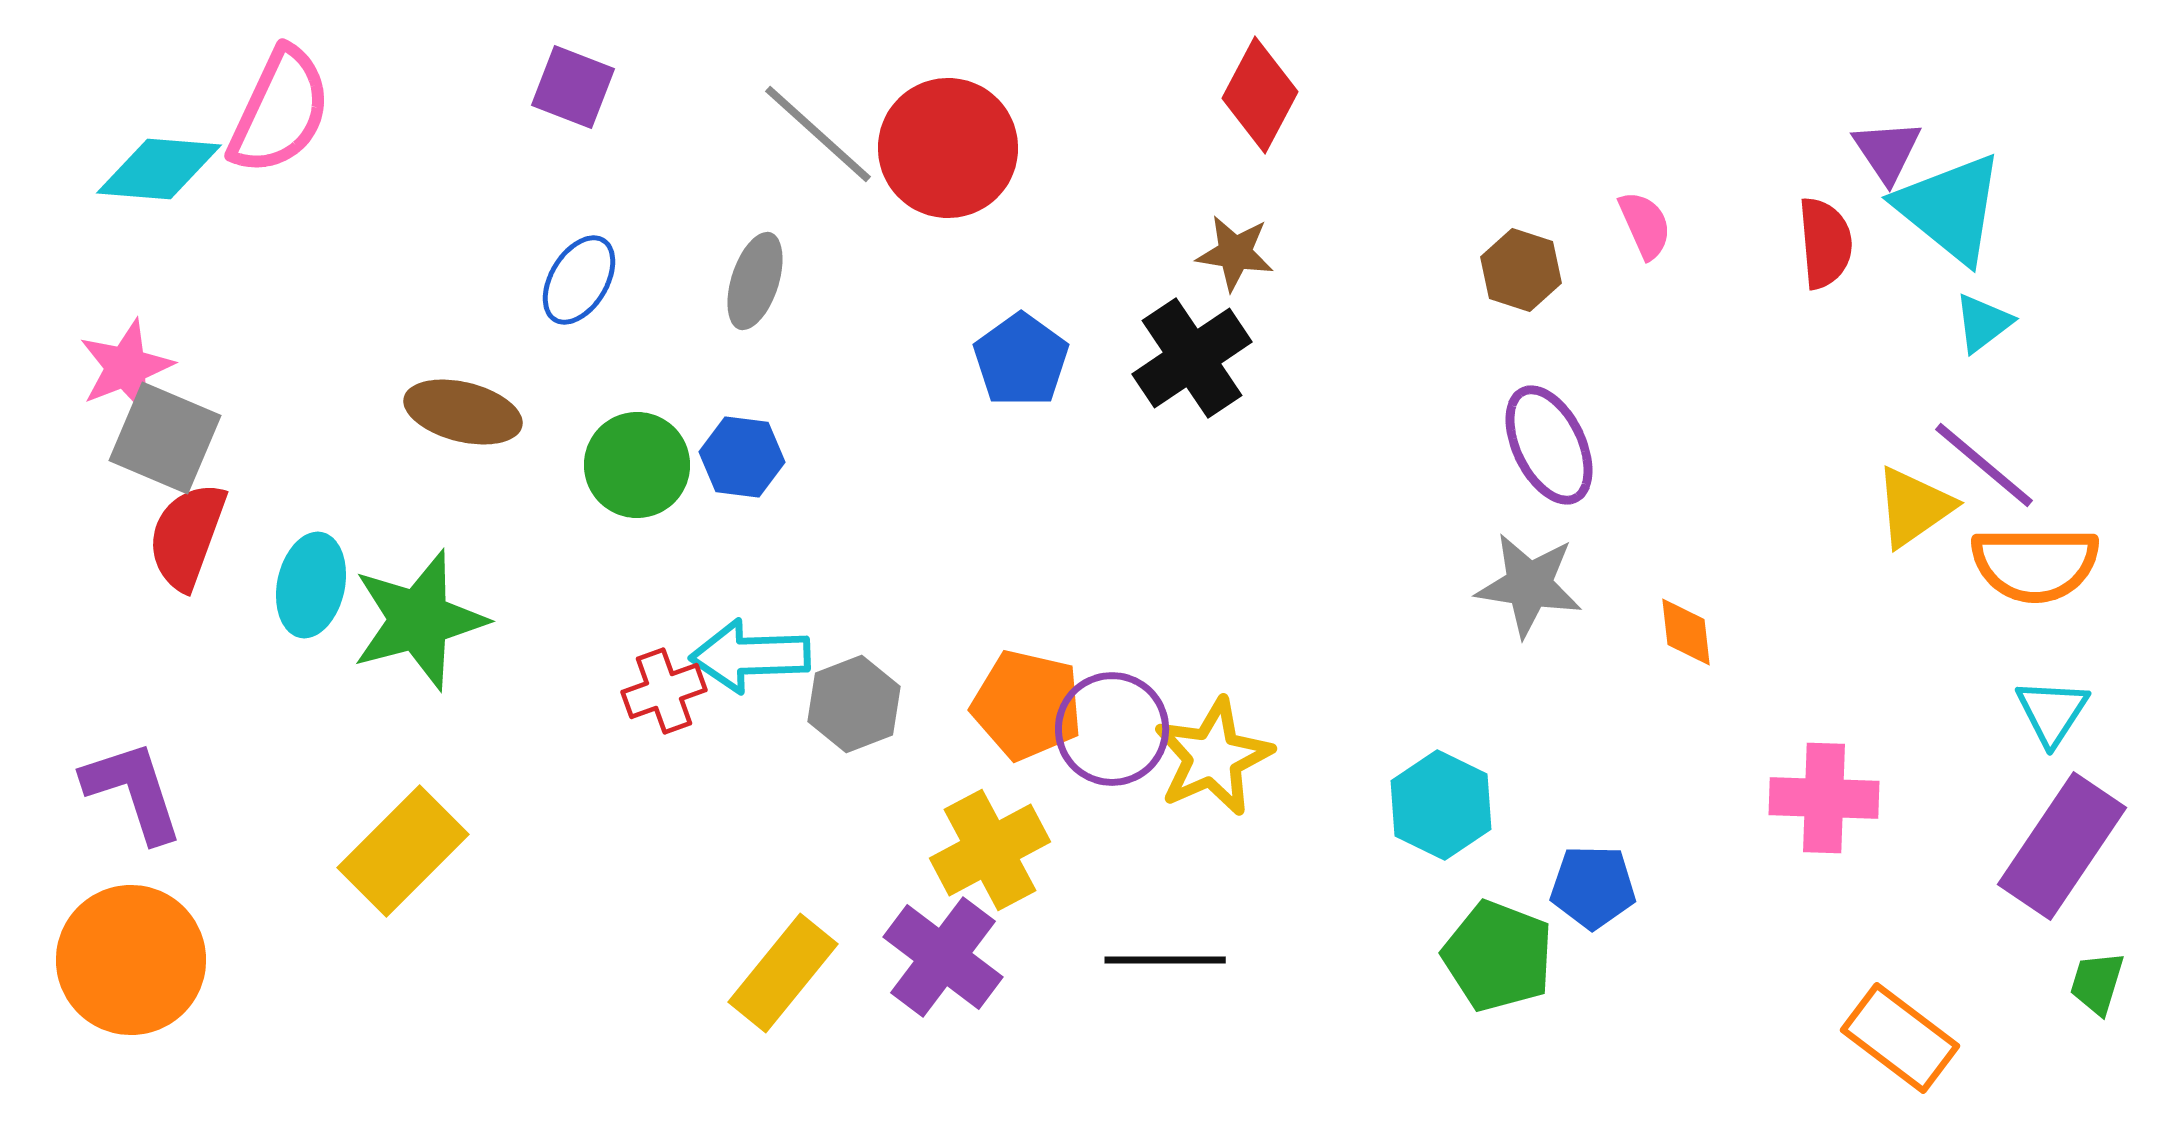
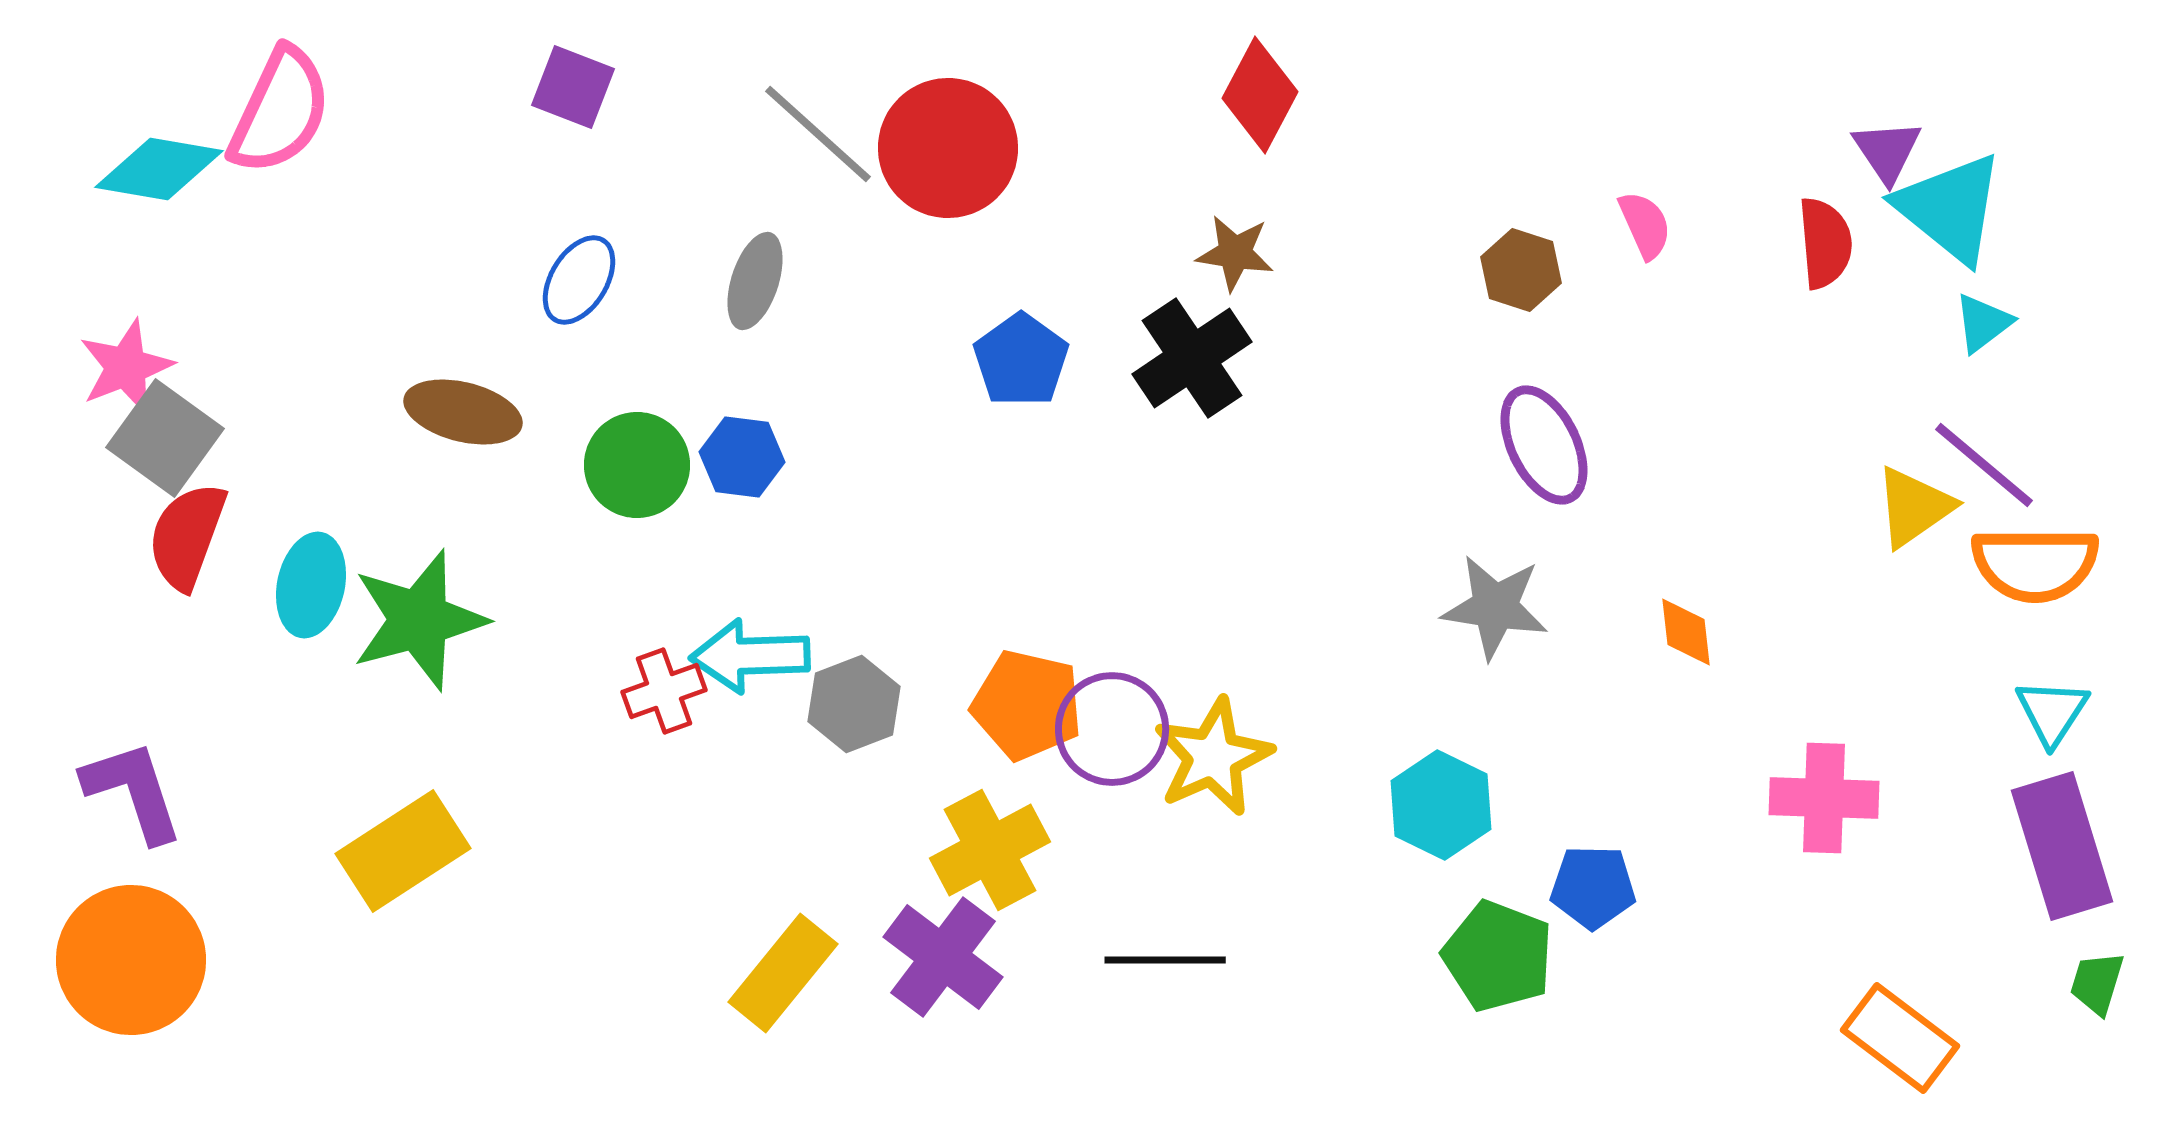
cyan diamond at (159, 169): rotated 5 degrees clockwise
gray square at (165, 438): rotated 13 degrees clockwise
purple ellipse at (1549, 445): moved 5 px left
gray star at (1529, 585): moved 34 px left, 22 px down
purple rectangle at (2062, 846): rotated 51 degrees counterclockwise
yellow rectangle at (403, 851): rotated 12 degrees clockwise
